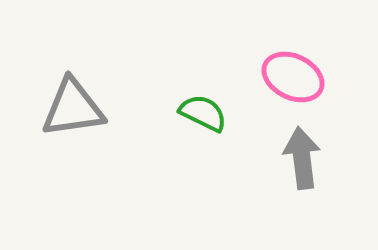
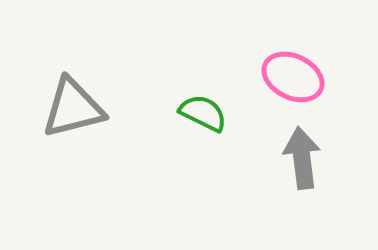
gray triangle: rotated 6 degrees counterclockwise
